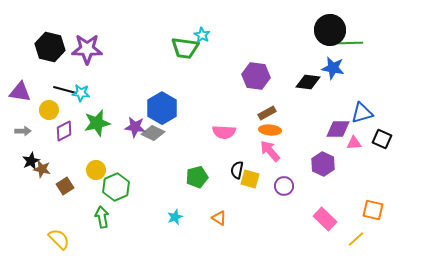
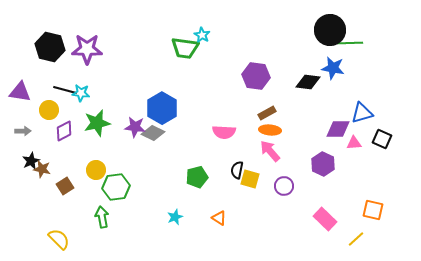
green hexagon at (116, 187): rotated 16 degrees clockwise
